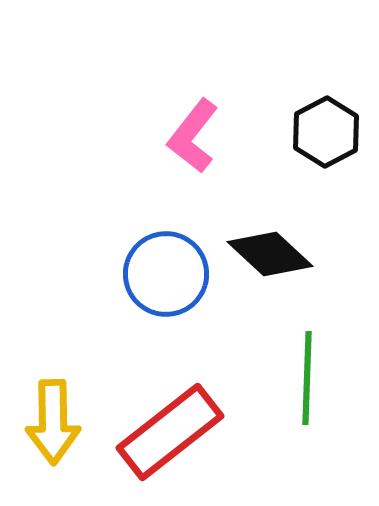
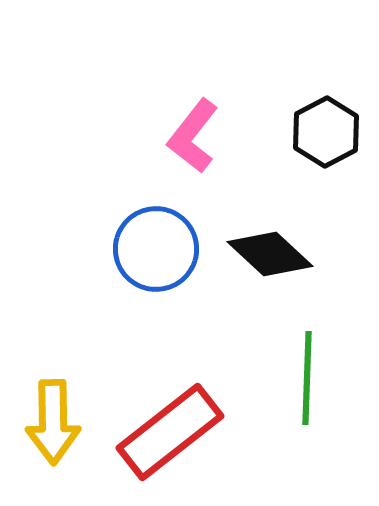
blue circle: moved 10 px left, 25 px up
